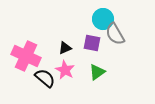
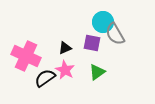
cyan circle: moved 3 px down
black semicircle: rotated 75 degrees counterclockwise
